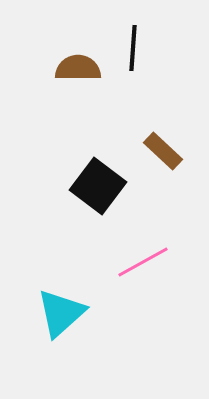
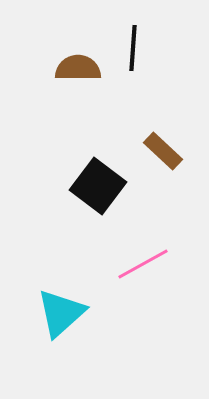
pink line: moved 2 px down
